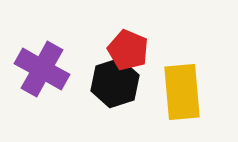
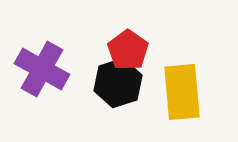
red pentagon: rotated 12 degrees clockwise
black hexagon: moved 3 px right
